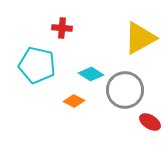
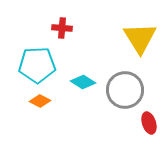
yellow triangle: rotated 33 degrees counterclockwise
cyan pentagon: rotated 15 degrees counterclockwise
cyan diamond: moved 8 px left, 8 px down
orange diamond: moved 34 px left
red ellipse: moved 1 px left, 1 px down; rotated 40 degrees clockwise
